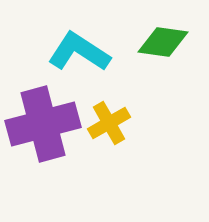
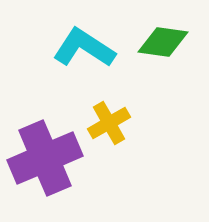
cyan L-shape: moved 5 px right, 4 px up
purple cross: moved 2 px right, 34 px down; rotated 8 degrees counterclockwise
